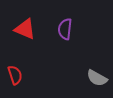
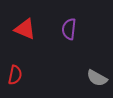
purple semicircle: moved 4 px right
red semicircle: rotated 30 degrees clockwise
